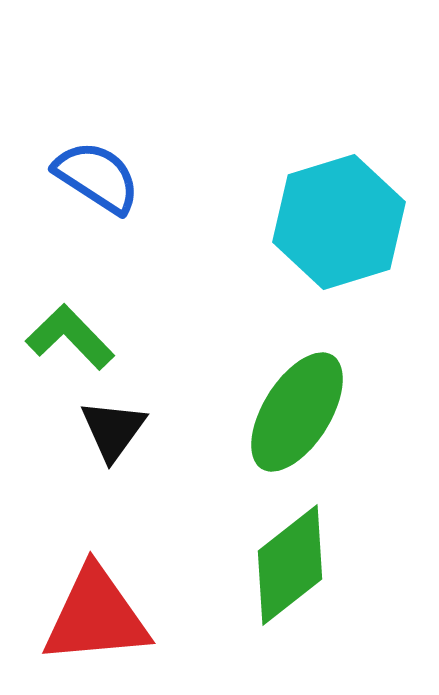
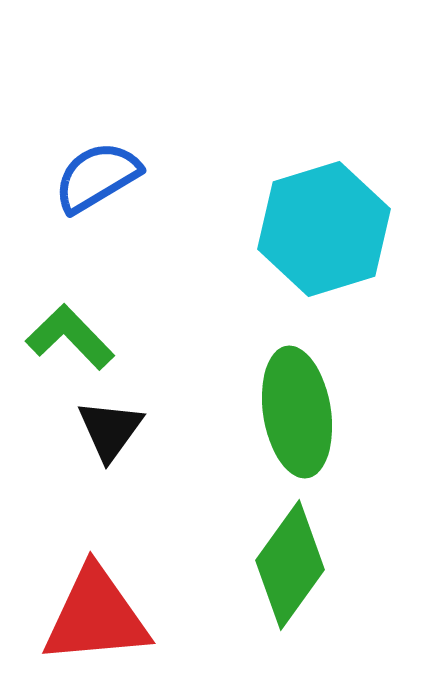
blue semicircle: rotated 64 degrees counterclockwise
cyan hexagon: moved 15 px left, 7 px down
green ellipse: rotated 41 degrees counterclockwise
black triangle: moved 3 px left
green diamond: rotated 16 degrees counterclockwise
